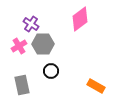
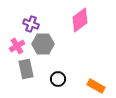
pink diamond: moved 1 px down
purple cross: rotated 14 degrees counterclockwise
pink cross: moved 2 px left
black circle: moved 7 px right, 8 px down
gray rectangle: moved 4 px right, 16 px up
